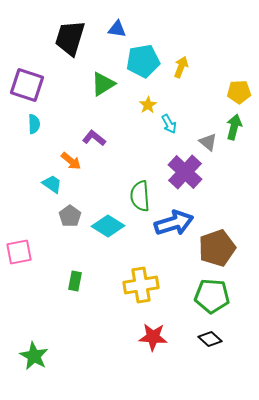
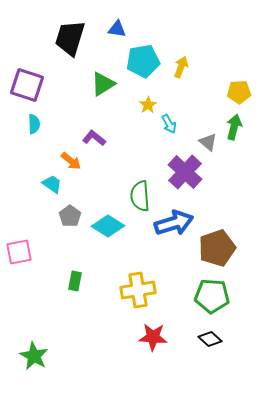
yellow cross: moved 3 px left, 5 px down
